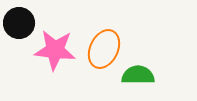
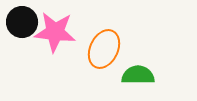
black circle: moved 3 px right, 1 px up
pink star: moved 18 px up
